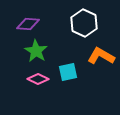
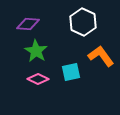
white hexagon: moved 1 px left, 1 px up
orange L-shape: rotated 24 degrees clockwise
cyan square: moved 3 px right
